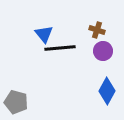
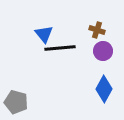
blue diamond: moved 3 px left, 2 px up
